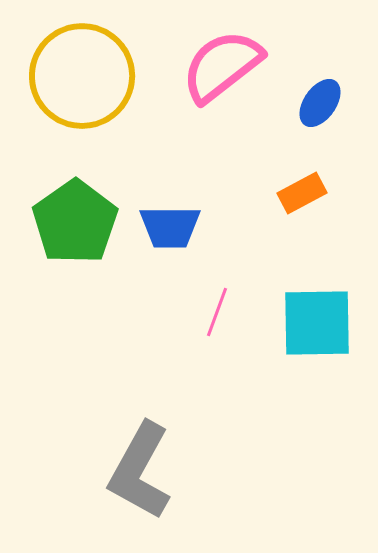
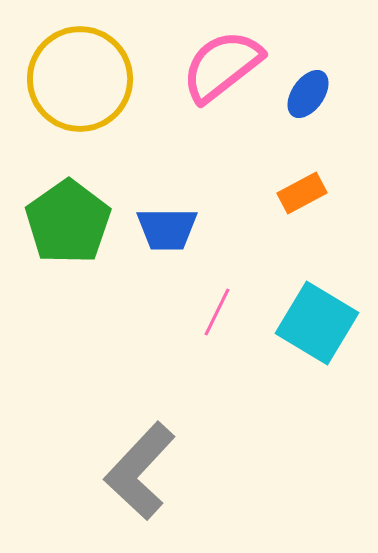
yellow circle: moved 2 px left, 3 px down
blue ellipse: moved 12 px left, 9 px up
green pentagon: moved 7 px left
blue trapezoid: moved 3 px left, 2 px down
pink line: rotated 6 degrees clockwise
cyan square: rotated 32 degrees clockwise
gray L-shape: rotated 14 degrees clockwise
